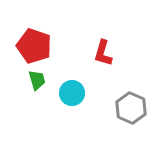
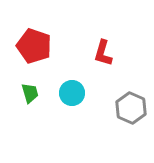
green trapezoid: moved 7 px left, 13 px down
